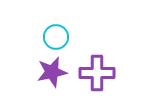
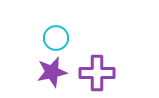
cyan circle: moved 1 px down
